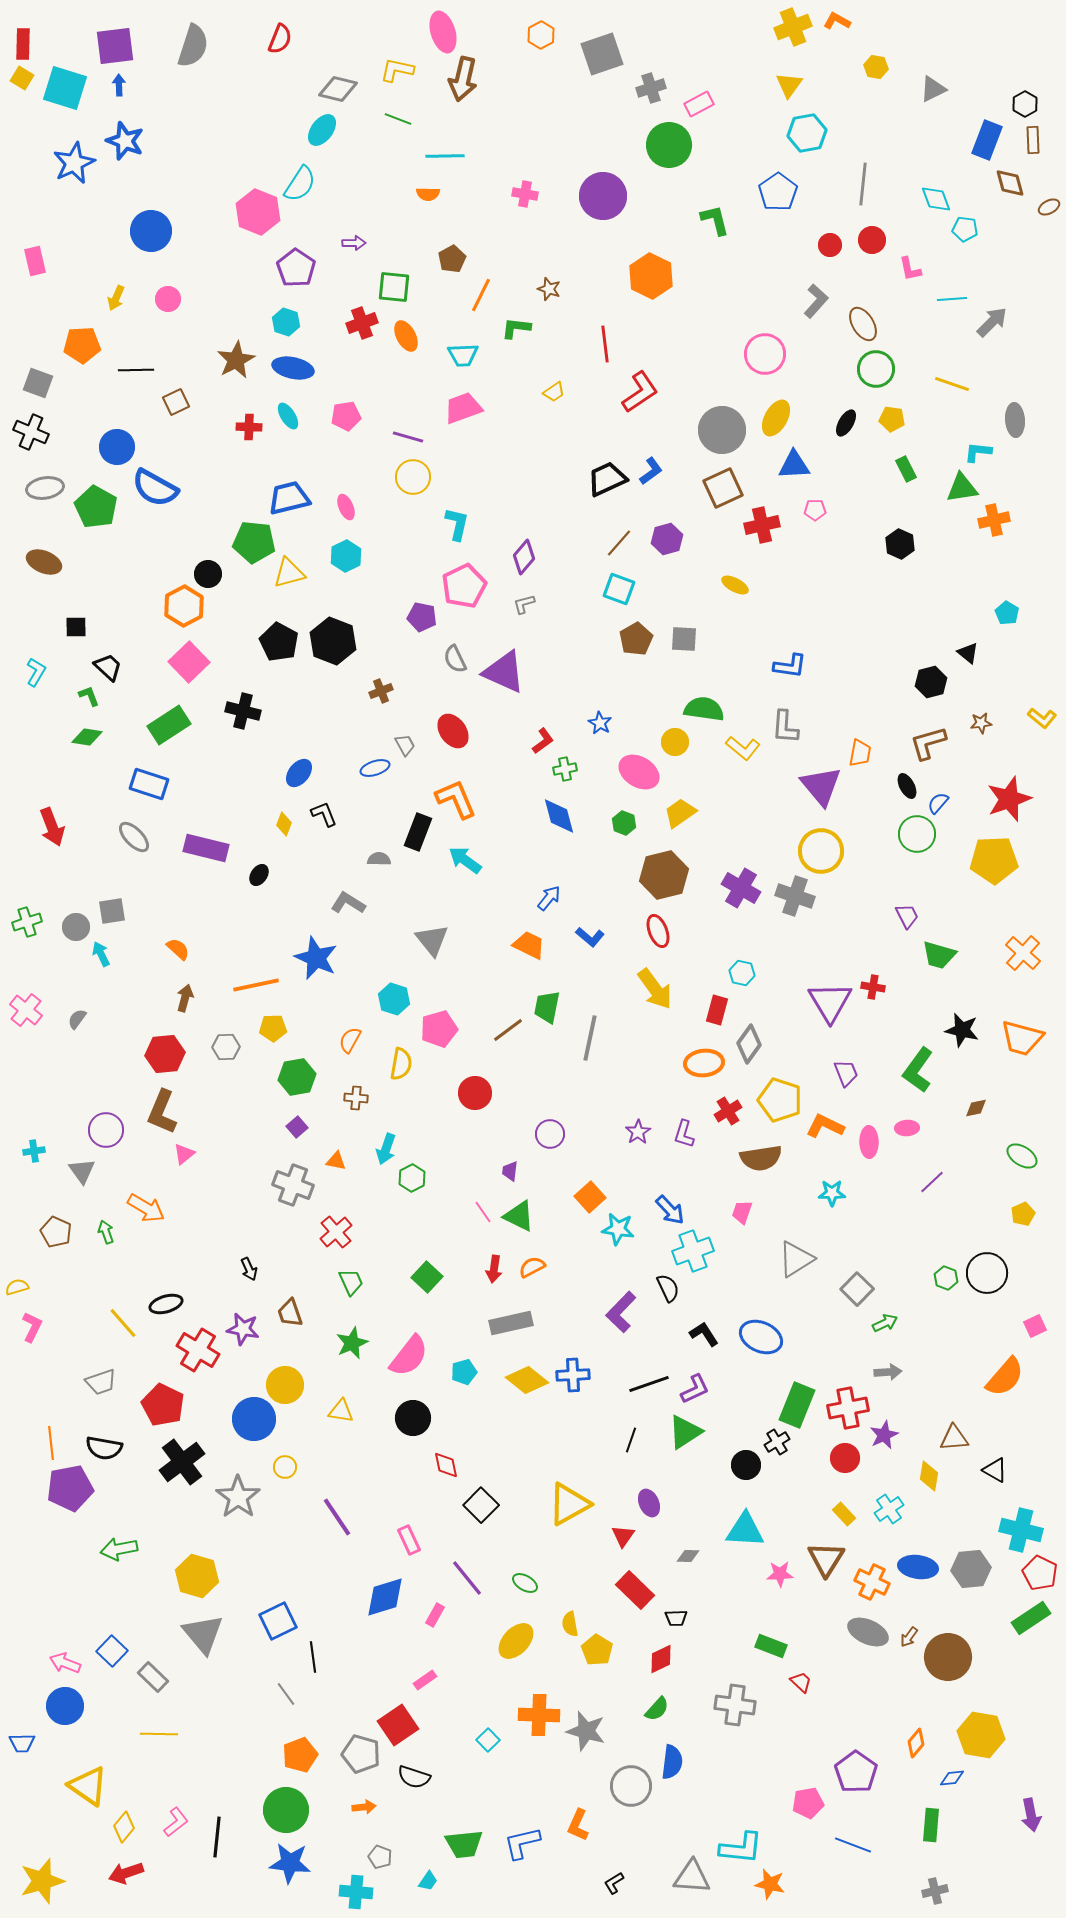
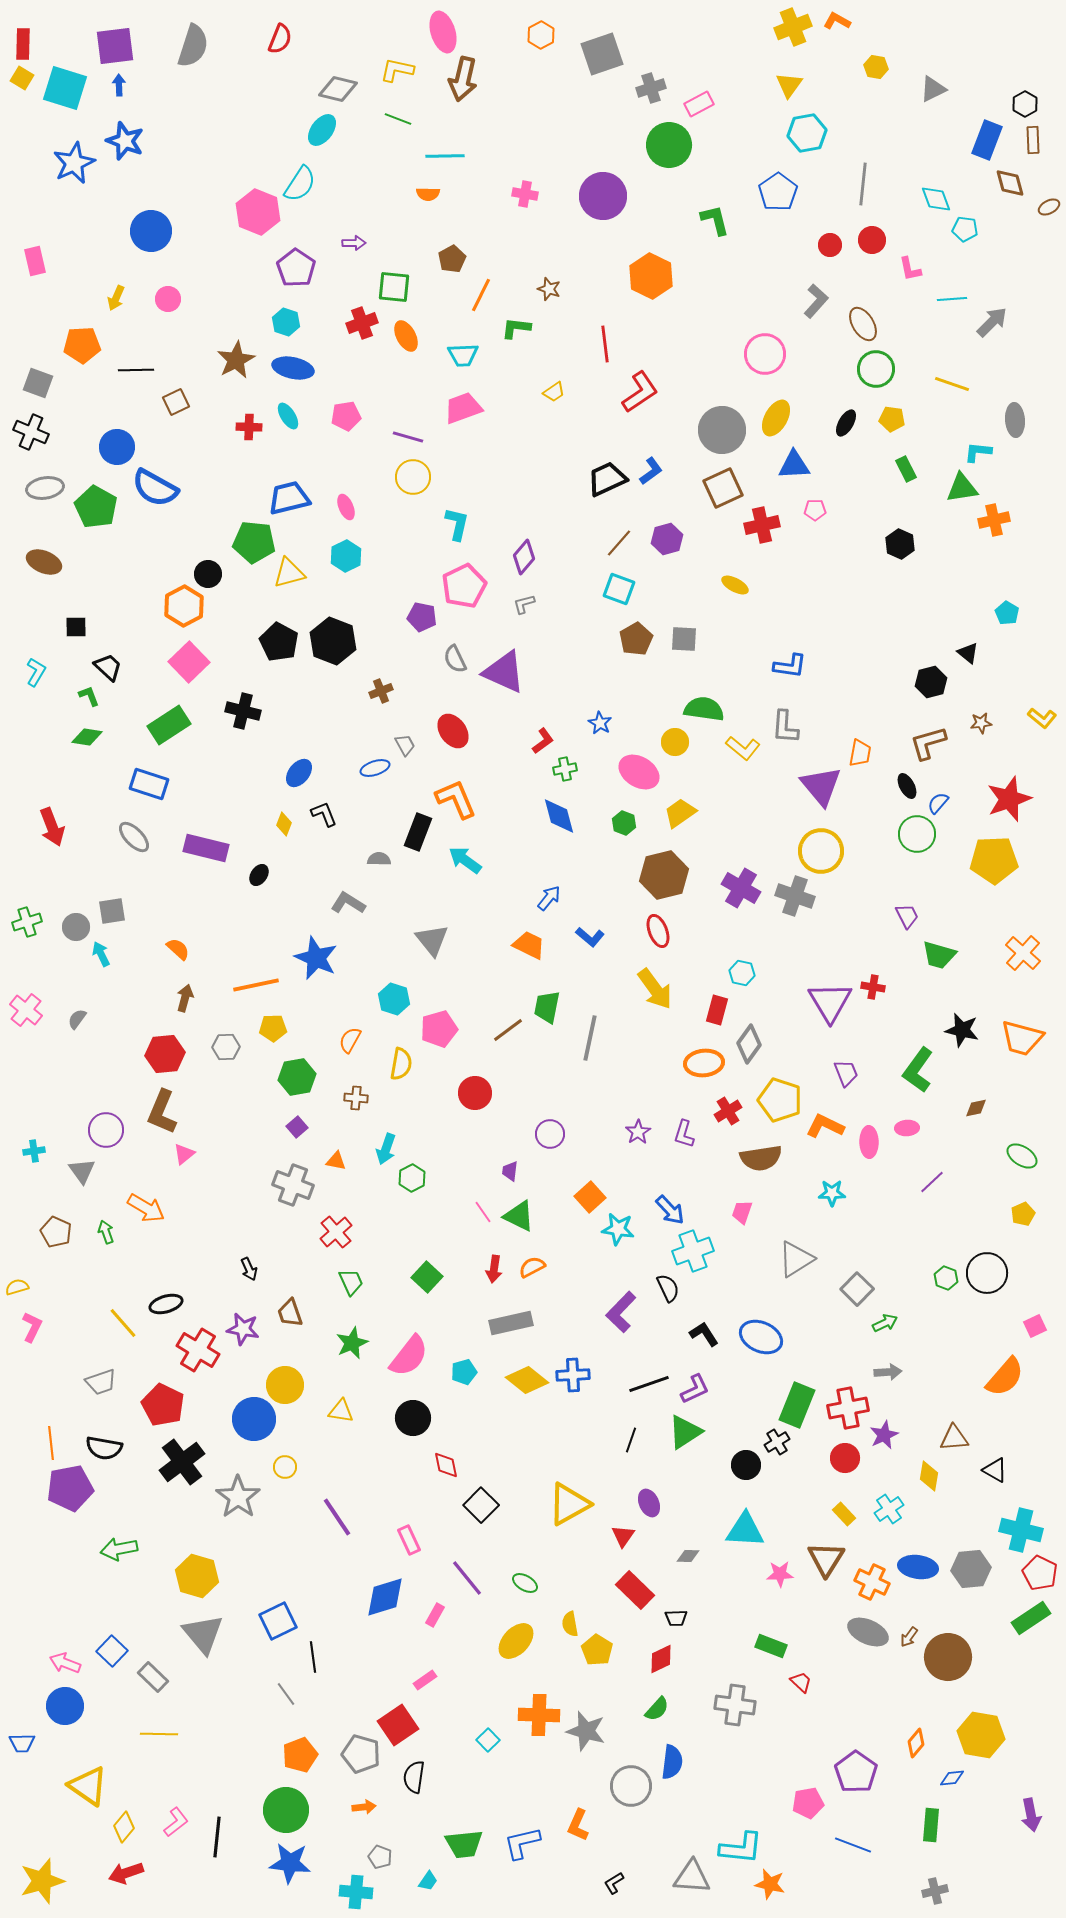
black semicircle at (414, 1777): rotated 80 degrees clockwise
